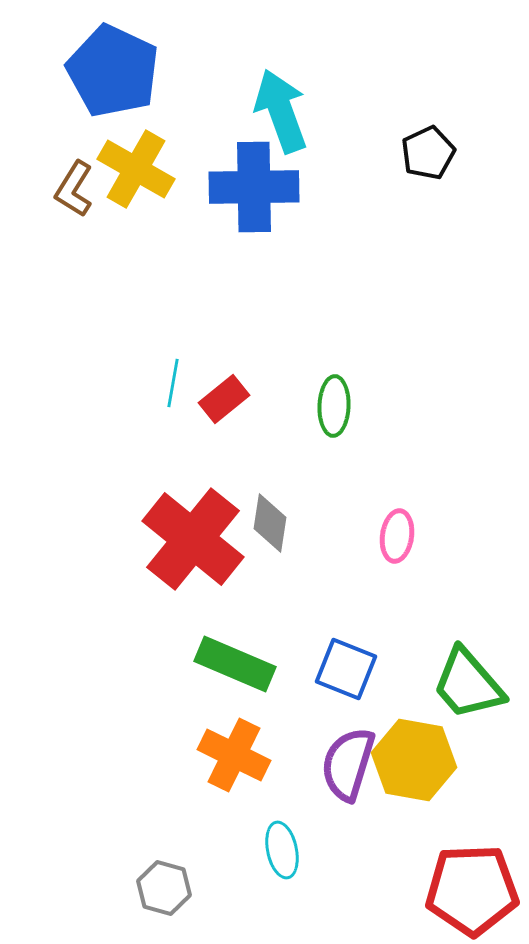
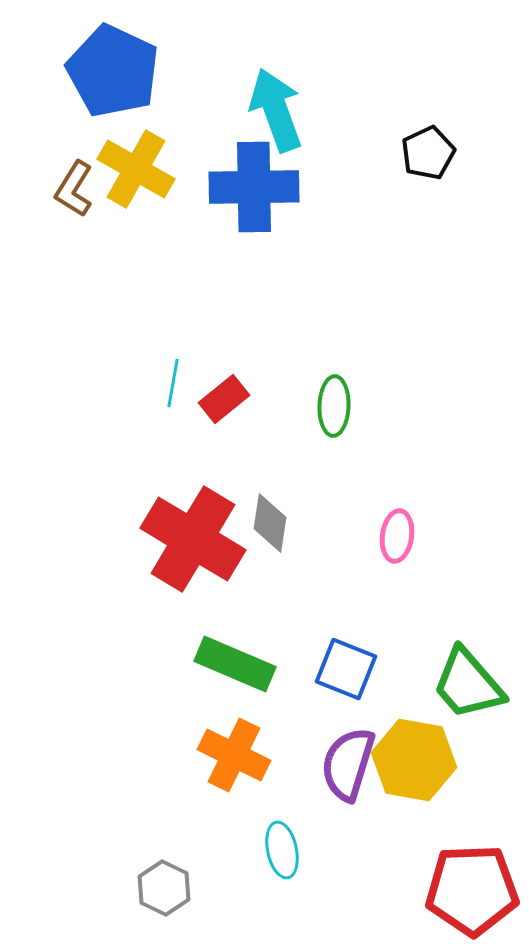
cyan arrow: moved 5 px left, 1 px up
red cross: rotated 8 degrees counterclockwise
gray hexagon: rotated 10 degrees clockwise
